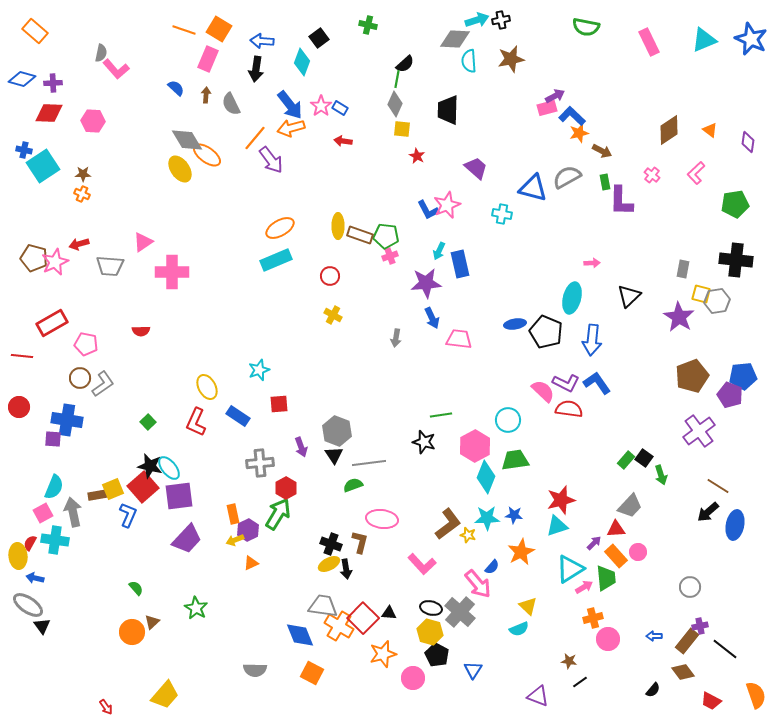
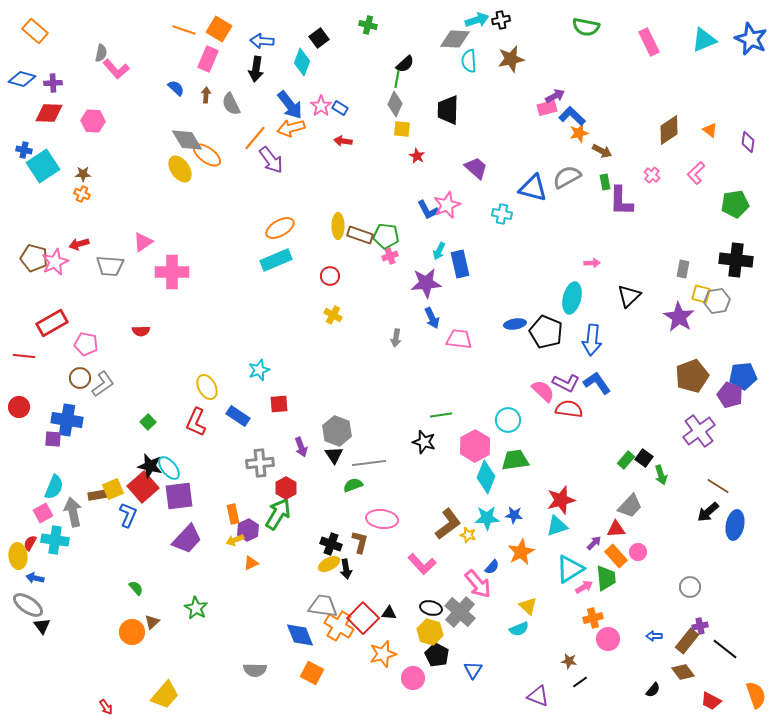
red line at (22, 356): moved 2 px right
